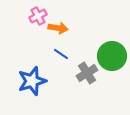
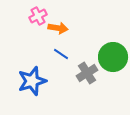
green circle: moved 1 px right, 1 px down
